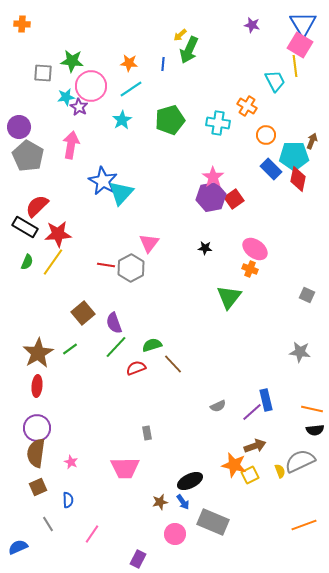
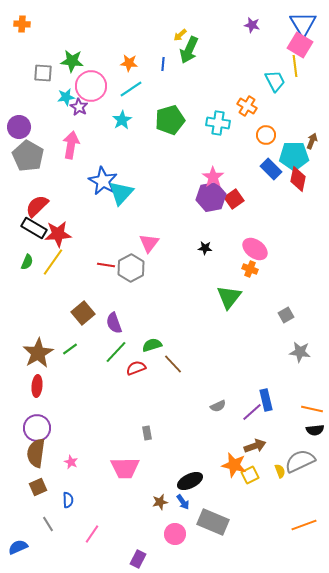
black rectangle at (25, 227): moved 9 px right, 1 px down
gray square at (307, 295): moved 21 px left, 20 px down; rotated 35 degrees clockwise
green line at (116, 347): moved 5 px down
